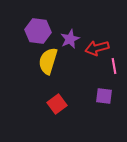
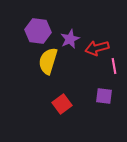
red square: moved 5 px right
